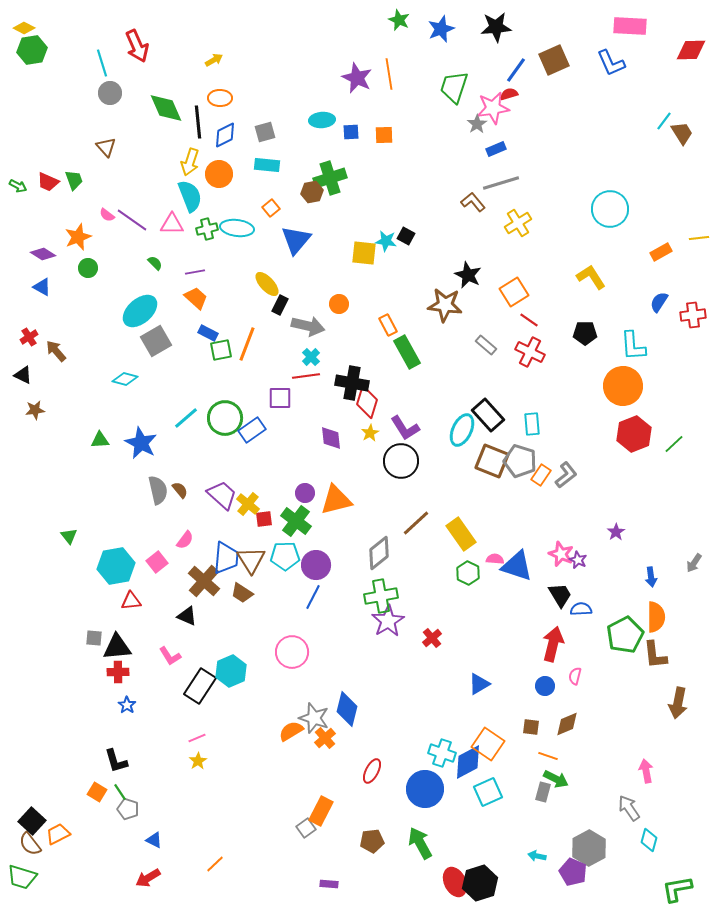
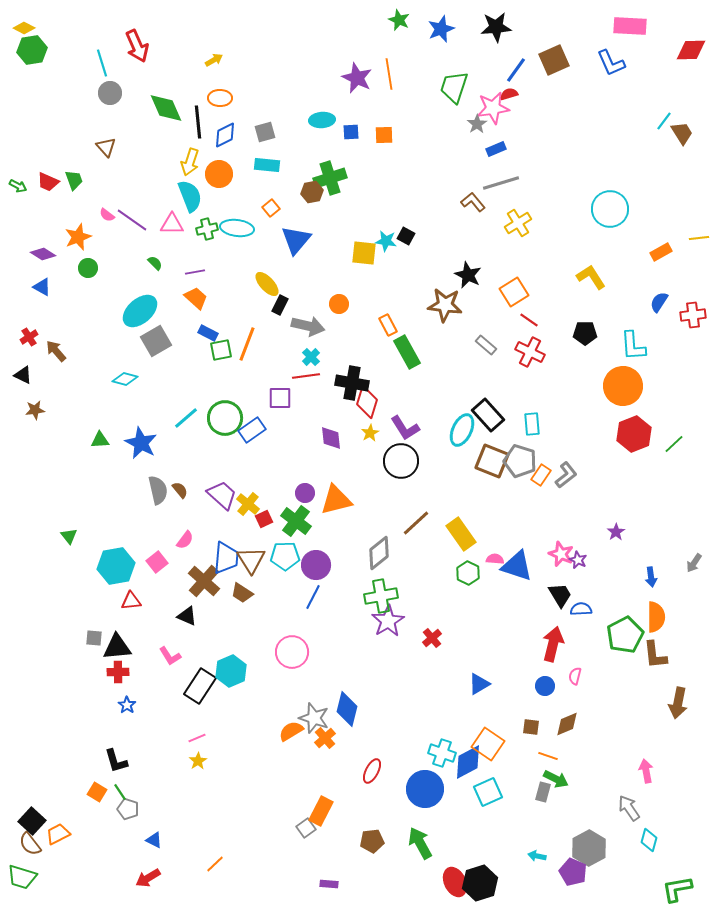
red square at (264, 519): rotated 18 degrees counterclockwise
